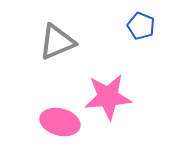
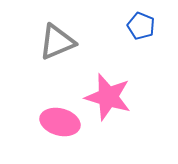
pink star: rotated 21 degrees clockwise
